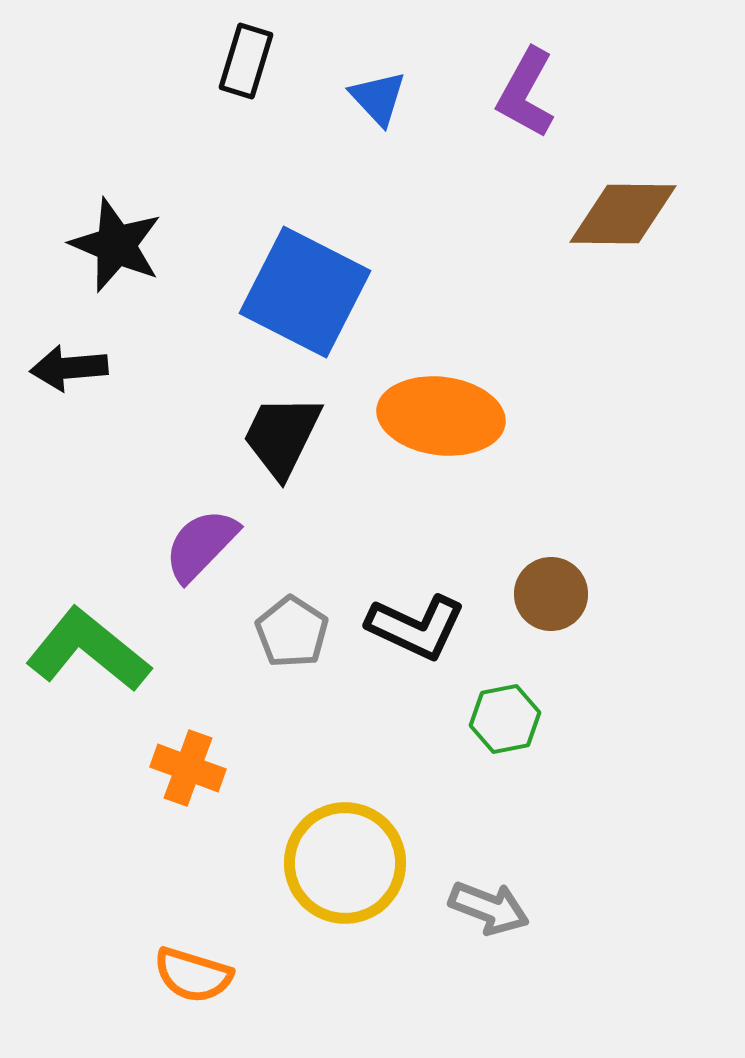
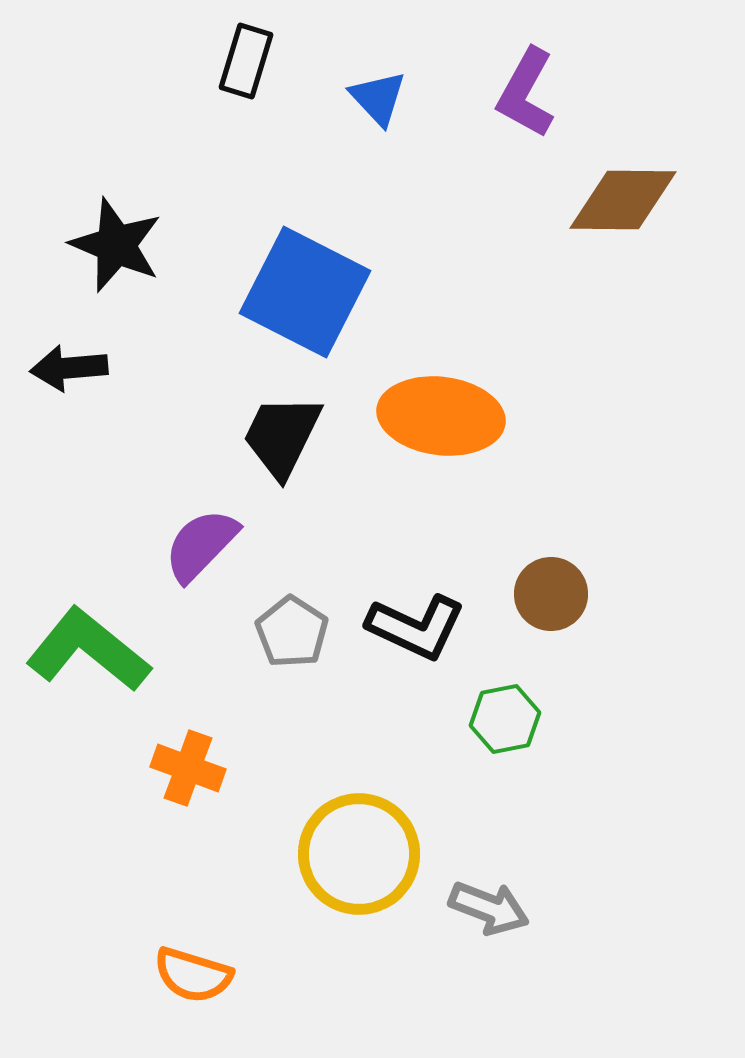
brown diamond: moved 14 px up
yellow circle: moved 14 px right, 9 px up
